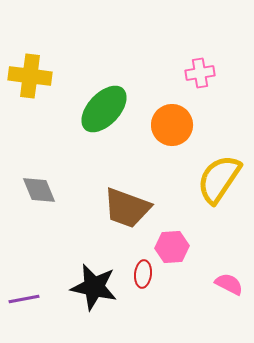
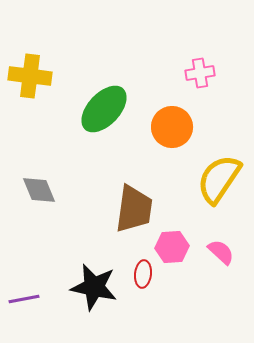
orange circle: moved 2 px down
brown trapezoid: moved 7 px right, 1 px down; rotated 102 degrees counterclockwise
pink semicircle: moved 8 px left, 32 px up; rotated 16 degrees clockwise
